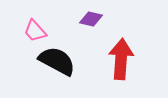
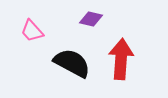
pink trapezoid: moved 3 px left
black semicircle: moved 15 px right, 2 px down
